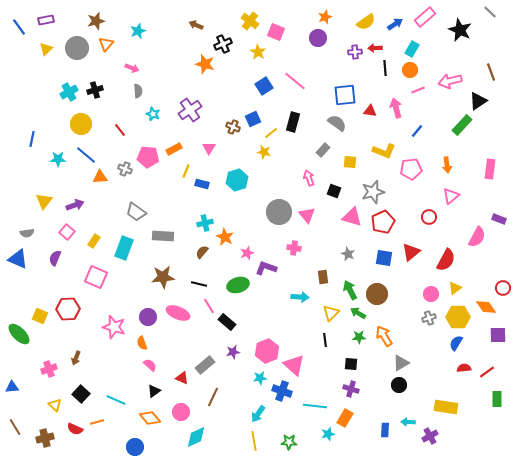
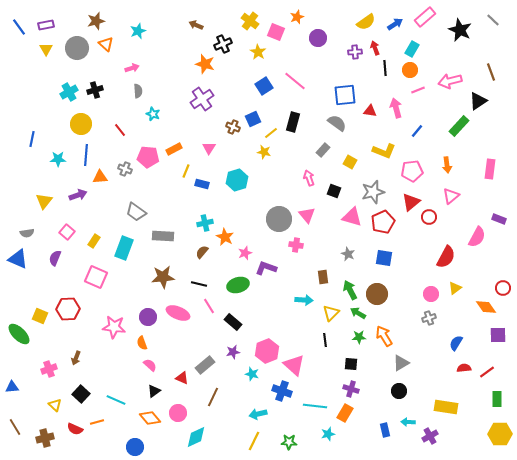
gray line at (490, 12): moved 3 px right, 8 px down
orange star at (325, 17): moved 28 px left
purple rectangle at (46, 20): moved 5 px down
orange triangle at (106, 44): rotated 28 degrees counterclockwise
red arrow at (375, 48): rotated 72 degrees clockwise
yellow triangle at (46, 49): rotated 16 degrees counterclockwise
pink arrow at (132, 68): rotated 40 degrees counterclockwise
purple cross at (190, 110): moved 12 px right, 11 px up
green rectangle at (462, 125): moved 3 px left, 1 px down
blue line at (86, 155): rotated 55 degrees clockwise
yellow square at (350, 162): rotated 24 degrees clockwise
pink pentagon at (411, 169): moved 1 px right, 2 px down
purple arrow at (75, 205): moved 3 px right, 10 px up
gray circle at (279, 212): moved 7 px down
pink cross at (294, 248): moved 2 px right, 3 px up
red triangle at (411, 252): moved 50 px up
pink star at (247, 253): moved 2 px left
red semicircle at (446, 260): moved 3 px up
cyan arrow at (300, 297): moved 4 px right, 3 px down
yellow hexagon at (458, 317): moved 42 px right, 117 px down
black rectangle at (227, 322): moved 6 px right
pink star at (114, 327): rotated 10 degrees counterclockwise
cyan star at (260, 378): moved 8 px left, 4 px up; rotated 24 degrees clockwise
black circle at (399, 385): moved 6 px down
pink circle at (181, 412): moved 3 px left, 1 px down
cyan arrow at (258, 414): rotated 42 degrees clockwise
orange rectangle at (345, 418): moved 5 px up
blue rectangle at (385, 430): rotated 16 degrees counterclockwise
yellow line at (254, 441): rotated 36 degrees clockwise
